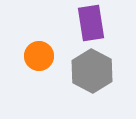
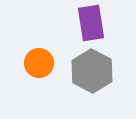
orange circle: moved 7 px down
